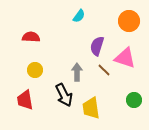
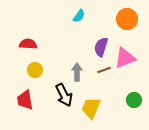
orange circle: moved 2 px left, 2 px up
red semicircle: moved 3 px left, 7 px down
purple semicircle: moved 4 px right, 1 px down
pink triangle: rotated 40 degrees counterclockwise
brown line: rotated 64 degrees counterclockwise
yellow trapezoid: rotated 30 degrees clockwise
